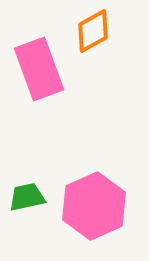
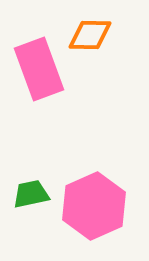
orange diamond: moved 3 px left, 4 px down; rotated 30 degrees clockwise
green trapezoid: moved 4 px right, 3 px up
